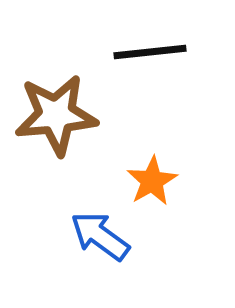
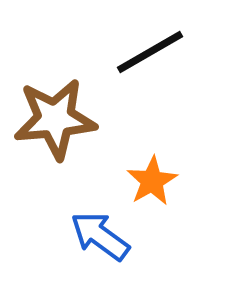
black line: rotated 24 degrees counterclockwise
brown star: moved 1 px left, 4 px down
